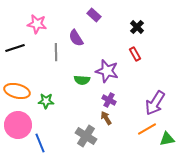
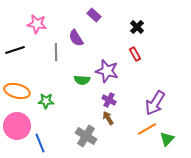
black line: moved 2 px down
brown arrow: moved 2 px right
pink circle: moved 1 px left, 1 px down
green triangle: rotated 35 degrees counterclockwise
